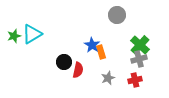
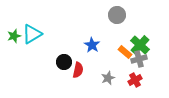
orange rectangle: moved 24 px right; rotated 32 degrees counterclockwise
red cross: rotated 16 degrees counterclockwise
